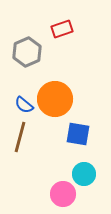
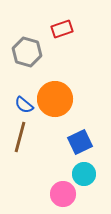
gray hexagon: rotated 20 degrees counterclockwise
blue square: moved 2 px right, 8 px down; rotated 35 degrees counterclockwise
